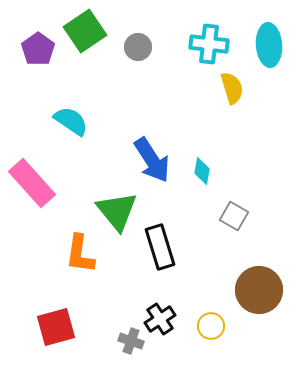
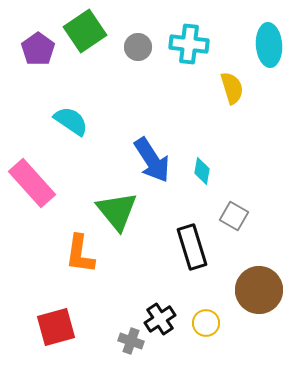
cyan cross: moved 20 px left
black rectangle: moved 32 px right
yellow circle: moved 5 px left, 3 px up
